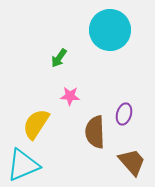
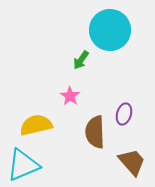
green arrow: moved 22 px right, 2 px down
pink star: rotated 30 degrees clockwise
yellow semicircle: moved 1 px down; rotated 44 degrees clockwise
